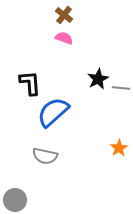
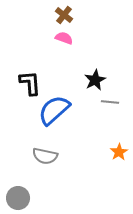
black star: moved 3 px left, 1 px down
gray line: moved 11 px left, 14 px down
blue semicircle: moved 1 px right, 2 px up
orange star: moved 4 px down
gray circle: moved 3 px right, 2 px up
